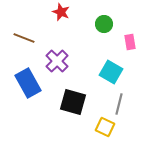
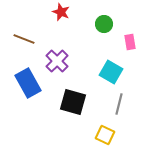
brown line: moved 1 px down
yellow square: moved 8 px down
